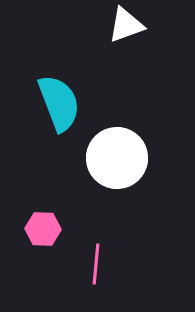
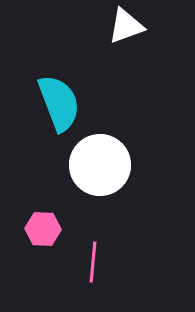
white triangle: moved 1 px down
white circle: moved 17 px left, 7 px down
pink line: moved 3 px left, 2 px up
